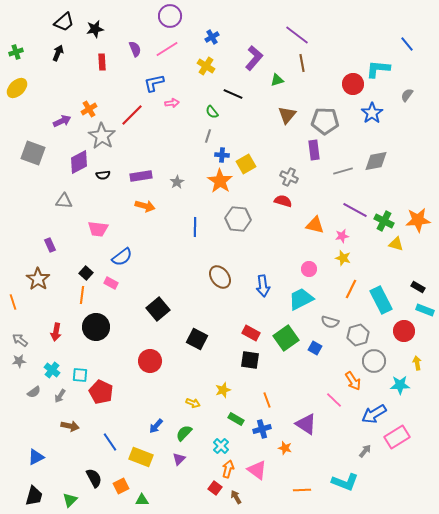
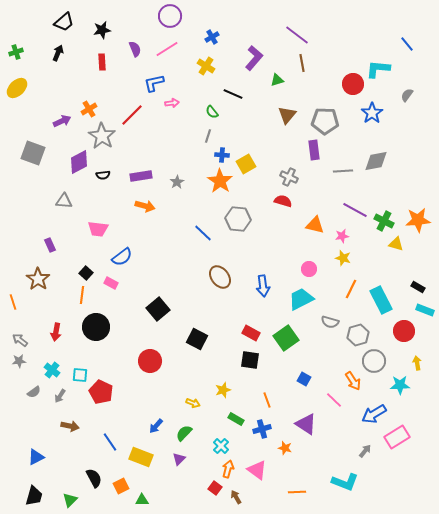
black star at (95, 29): moved 7 px right, 1 px down
gray line at (343, 171): rotated 12 degrees clockwise
blue line at (195, 227): moved 8 px right, 6 px down; rotated 48 degrees counterclockwise
blue square at (315, 348): moved 11 px left, 31 px down
orange line at (302, 490): moved 5 px left, 2 px down
